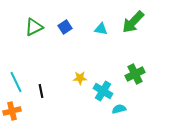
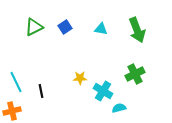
green arrow: moved 4 px right, 8 px down; rotated 65 degrees counterclockwise
cyan semicircle: moved 1 px up
